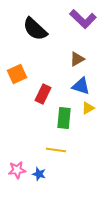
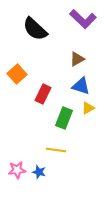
orange square: rotated 18 degrees counterclockwise
green rectangle: rotated 15 degrees clockwise
blue star: moved 2 px up
